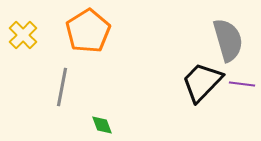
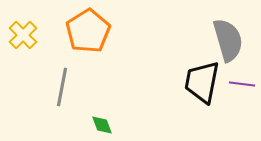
black trapezoid: rotated 33 degrees counterclockwise
